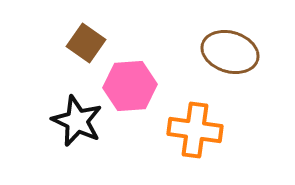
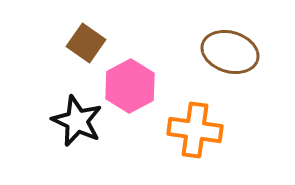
pink hexagon: rotated 24 degrees counterclockwise
